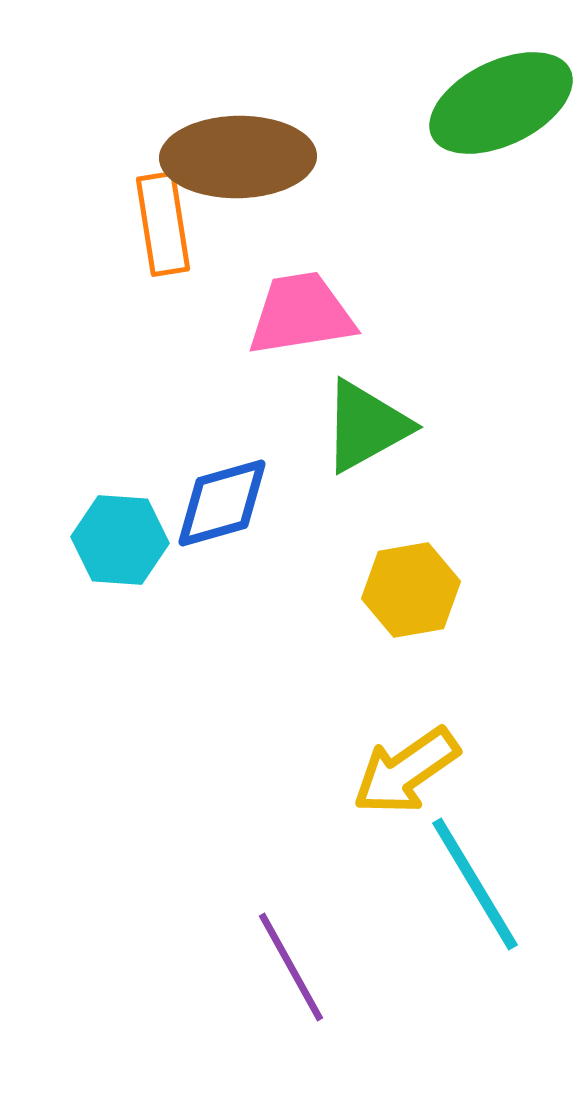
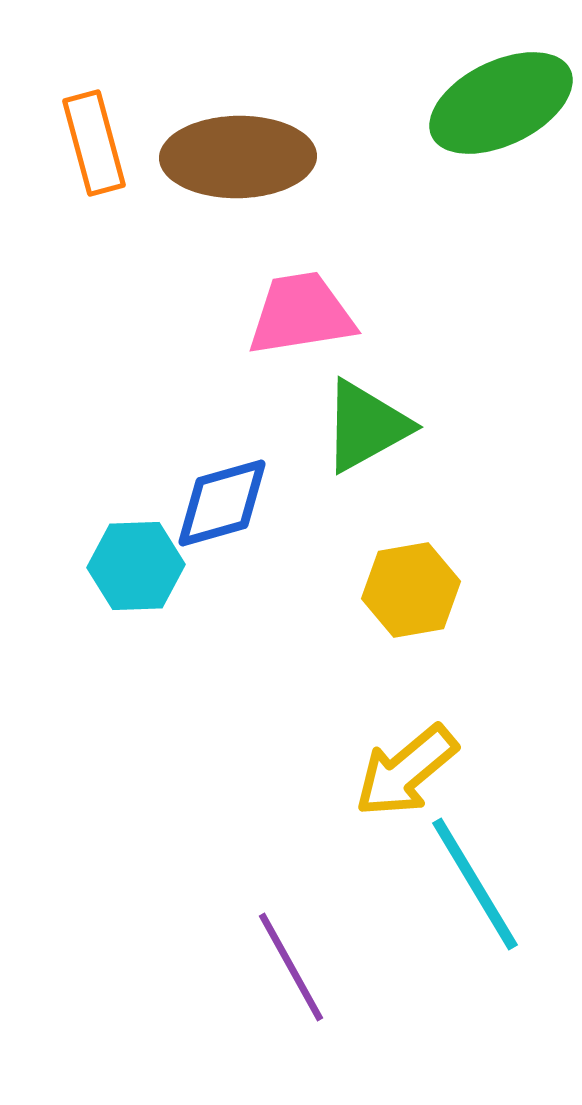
orange rectangle: moved 69 px left, 81 px up; rotated 6 degrees counterclockwise
cyan hexagon: moved 16 px right, 26 px down; rotated 6 degrees counterclockwise
yellow arrow: rotated 5 degrees counterclockwise
